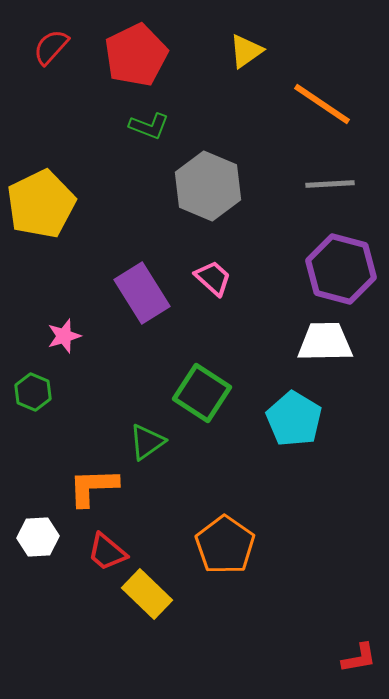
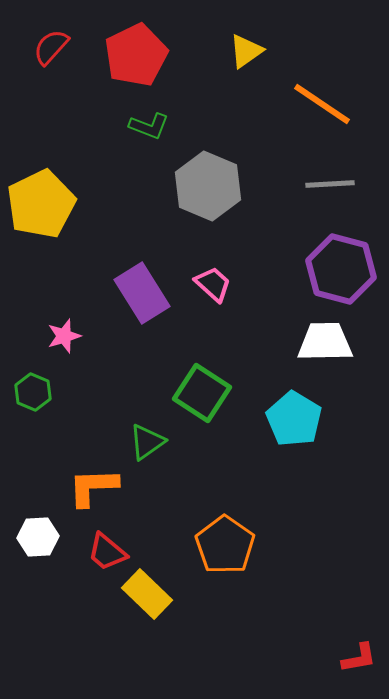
pink trapezoid: moved 6 px down
